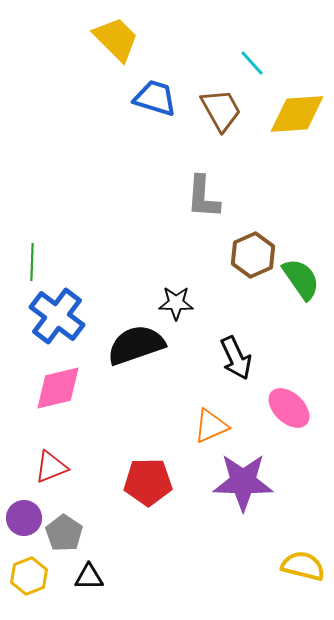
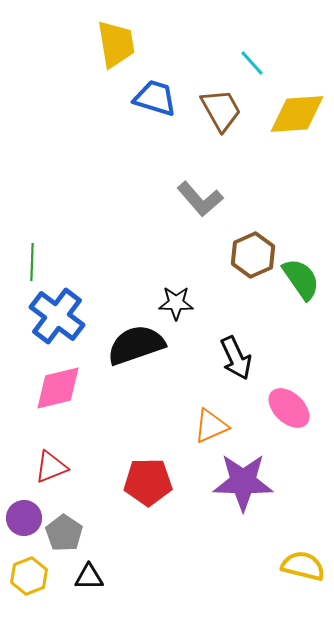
yellow trapezoid: moved 5 px down; rotated 36 degrees clockwise
gray L-shape: moved 3 px left, 2 px down; rotated 45 degrees counterclockwise
